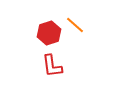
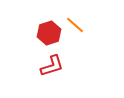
red L-shape: rotated 100 degrees counterclockwise
